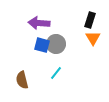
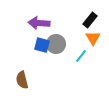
black rectangle: rotated 21 degrees clockwise
cyan line: moved 25 px right, 17 px up
